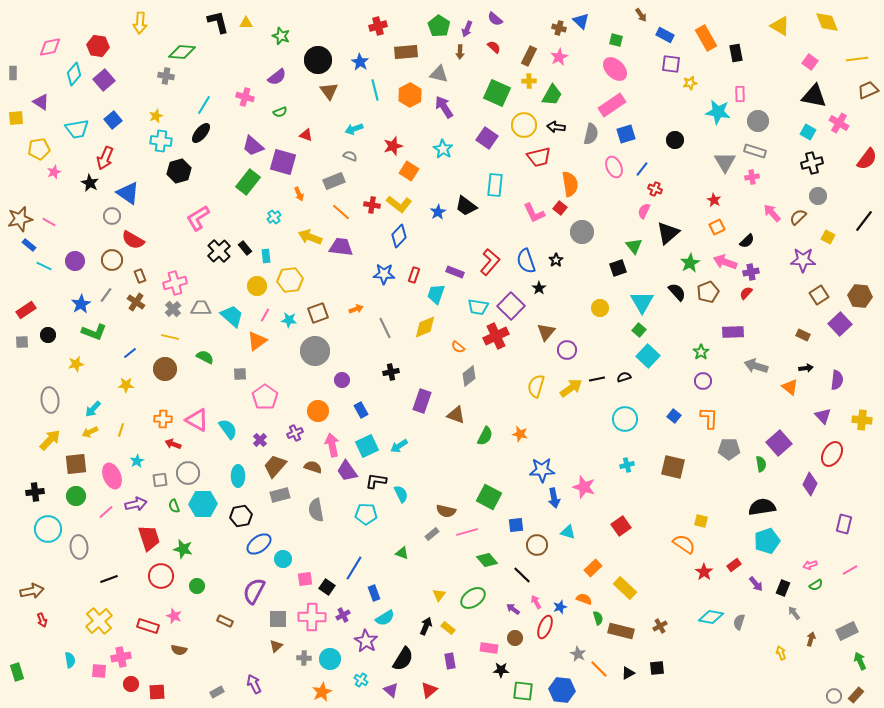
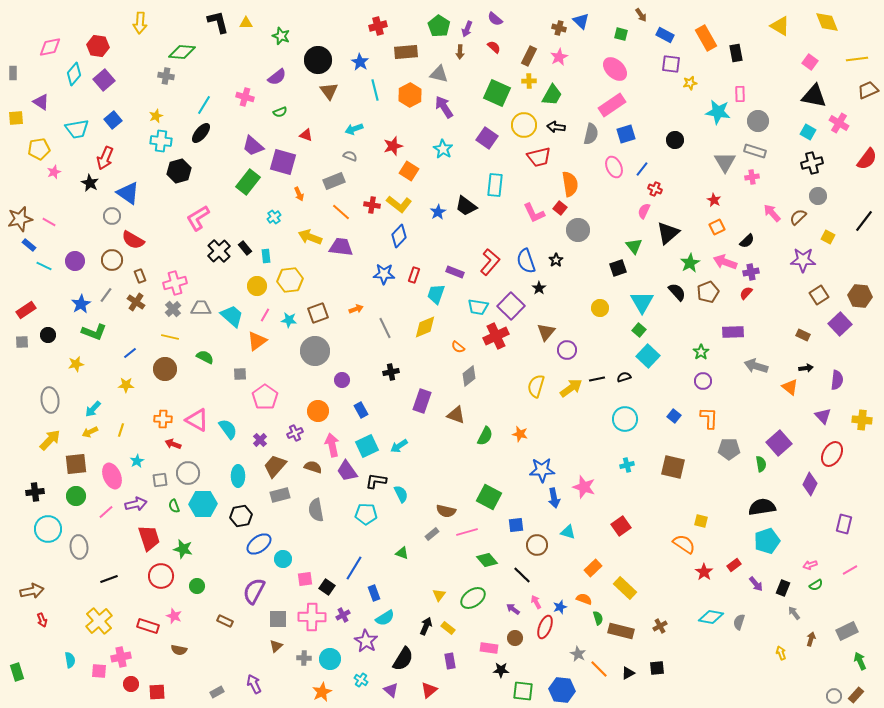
green square at (616, 40): moved 5 px right, 6 px up
gray circle at (582, 232): moved 4 px left, 2 px up
